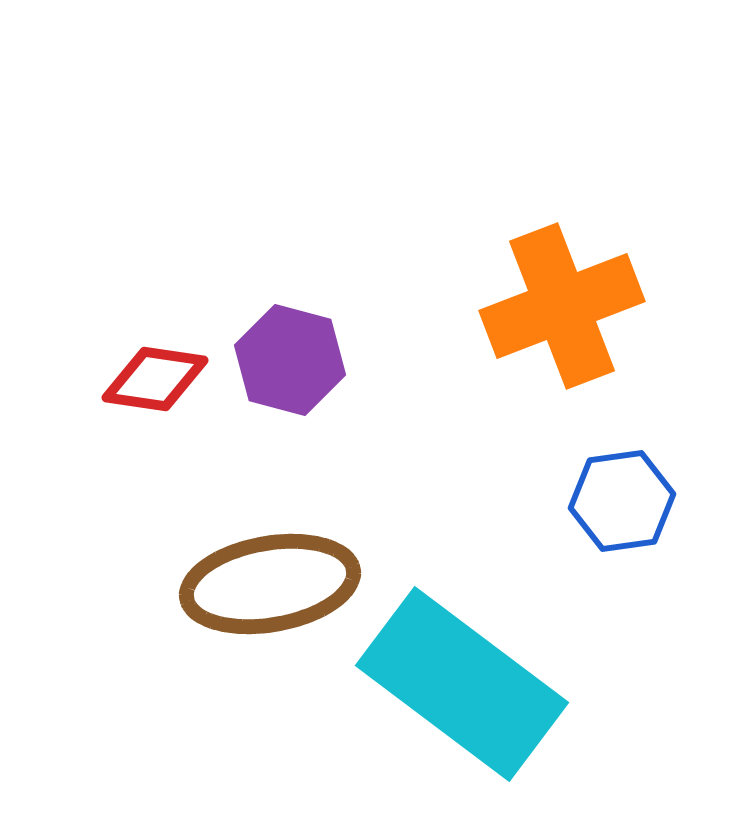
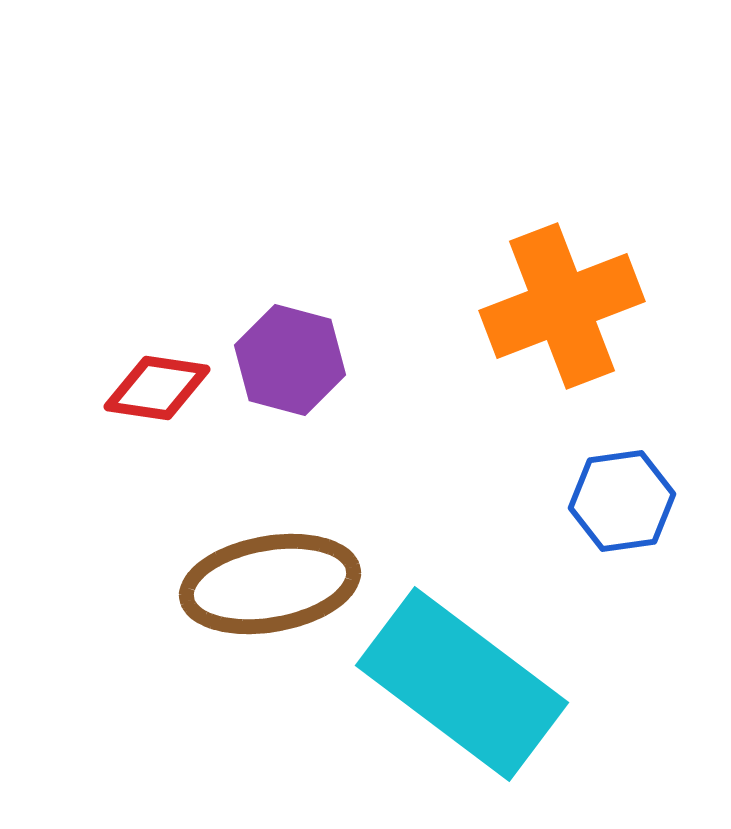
red diamond: moved 2 px right, 9 px down
